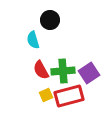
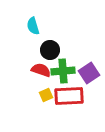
black circle: moved 30 px down
cyan semicircle: moved 14 px up
red semicircle: rotated 138 degrees clockwise
red rectangle: rotated 12 degrees clockwise
